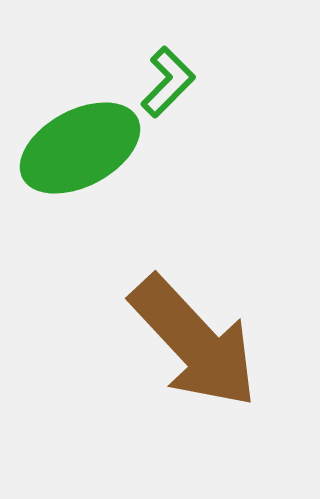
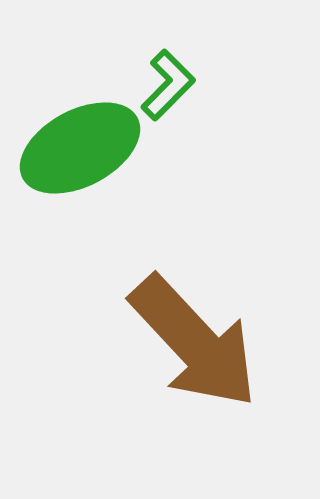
green L-shape: moved 3 px down
